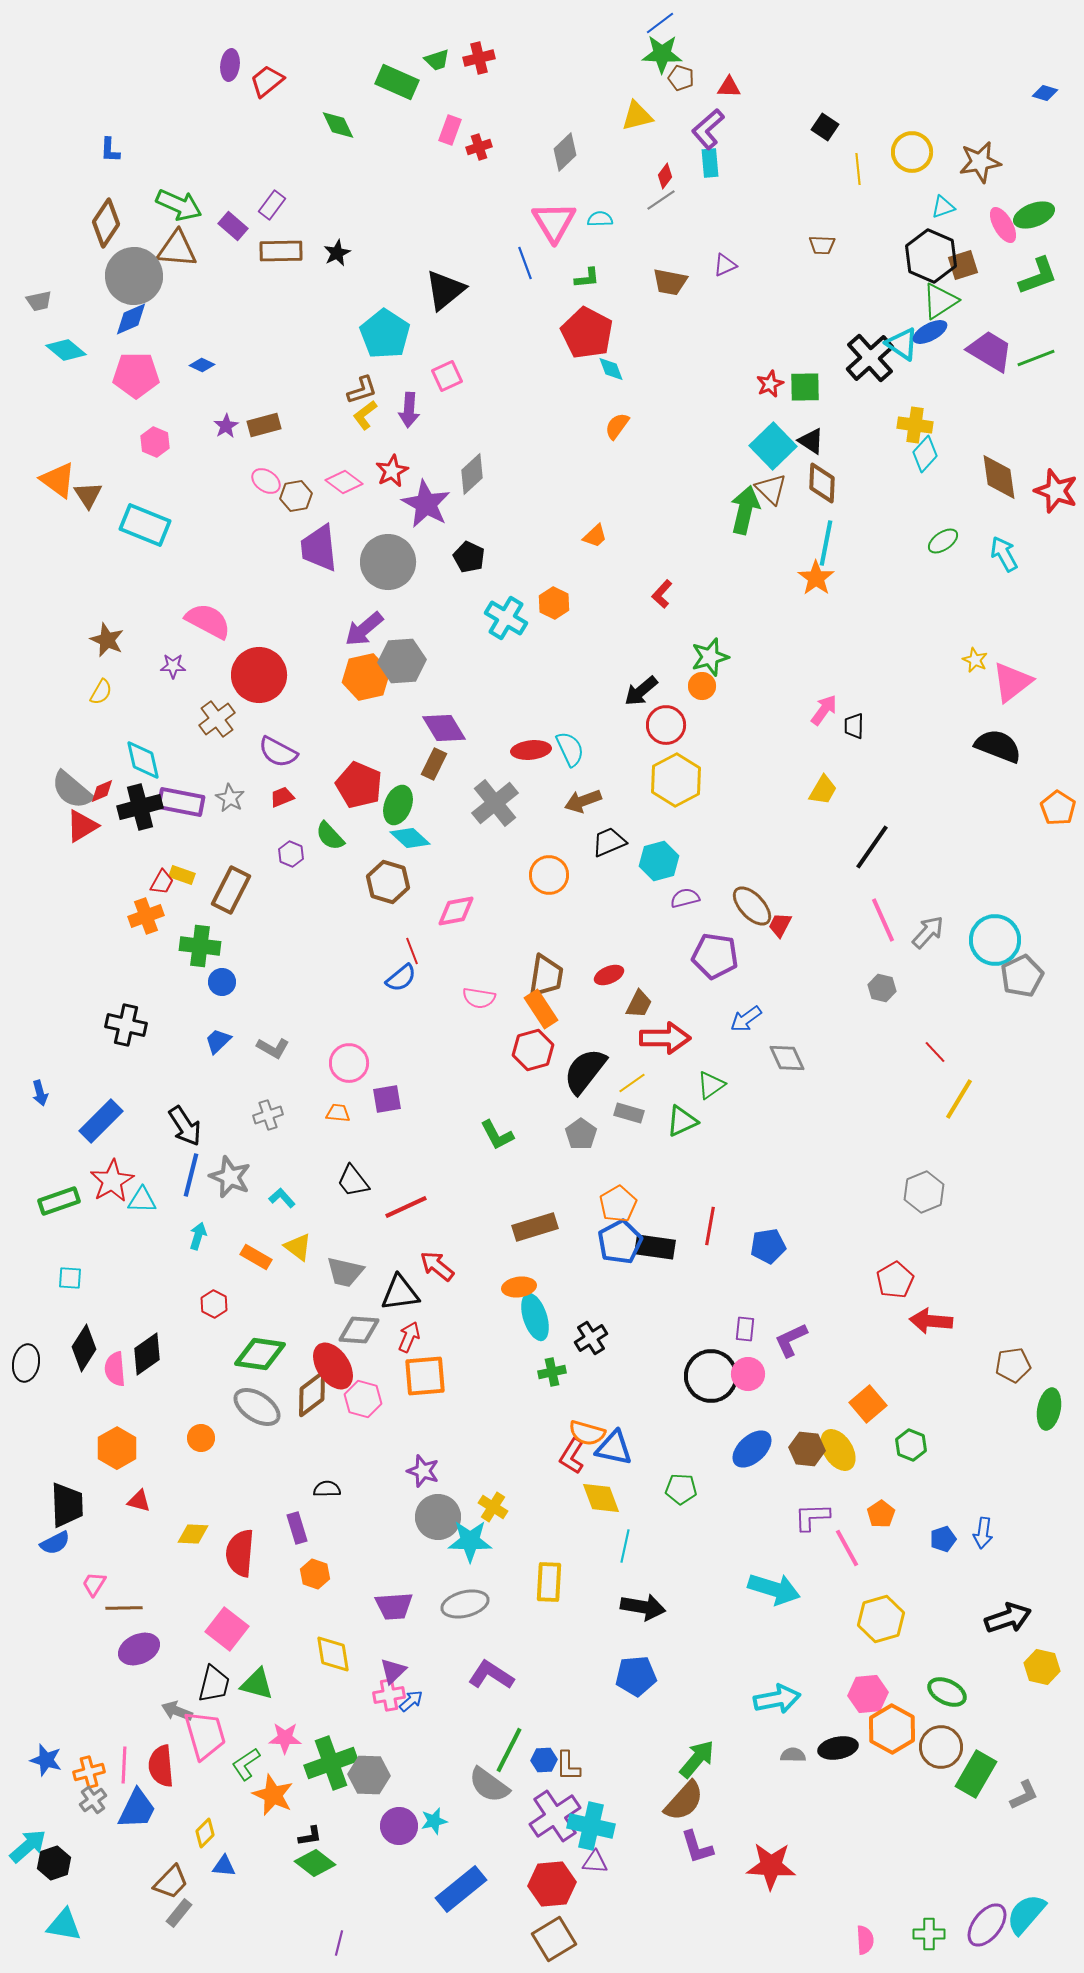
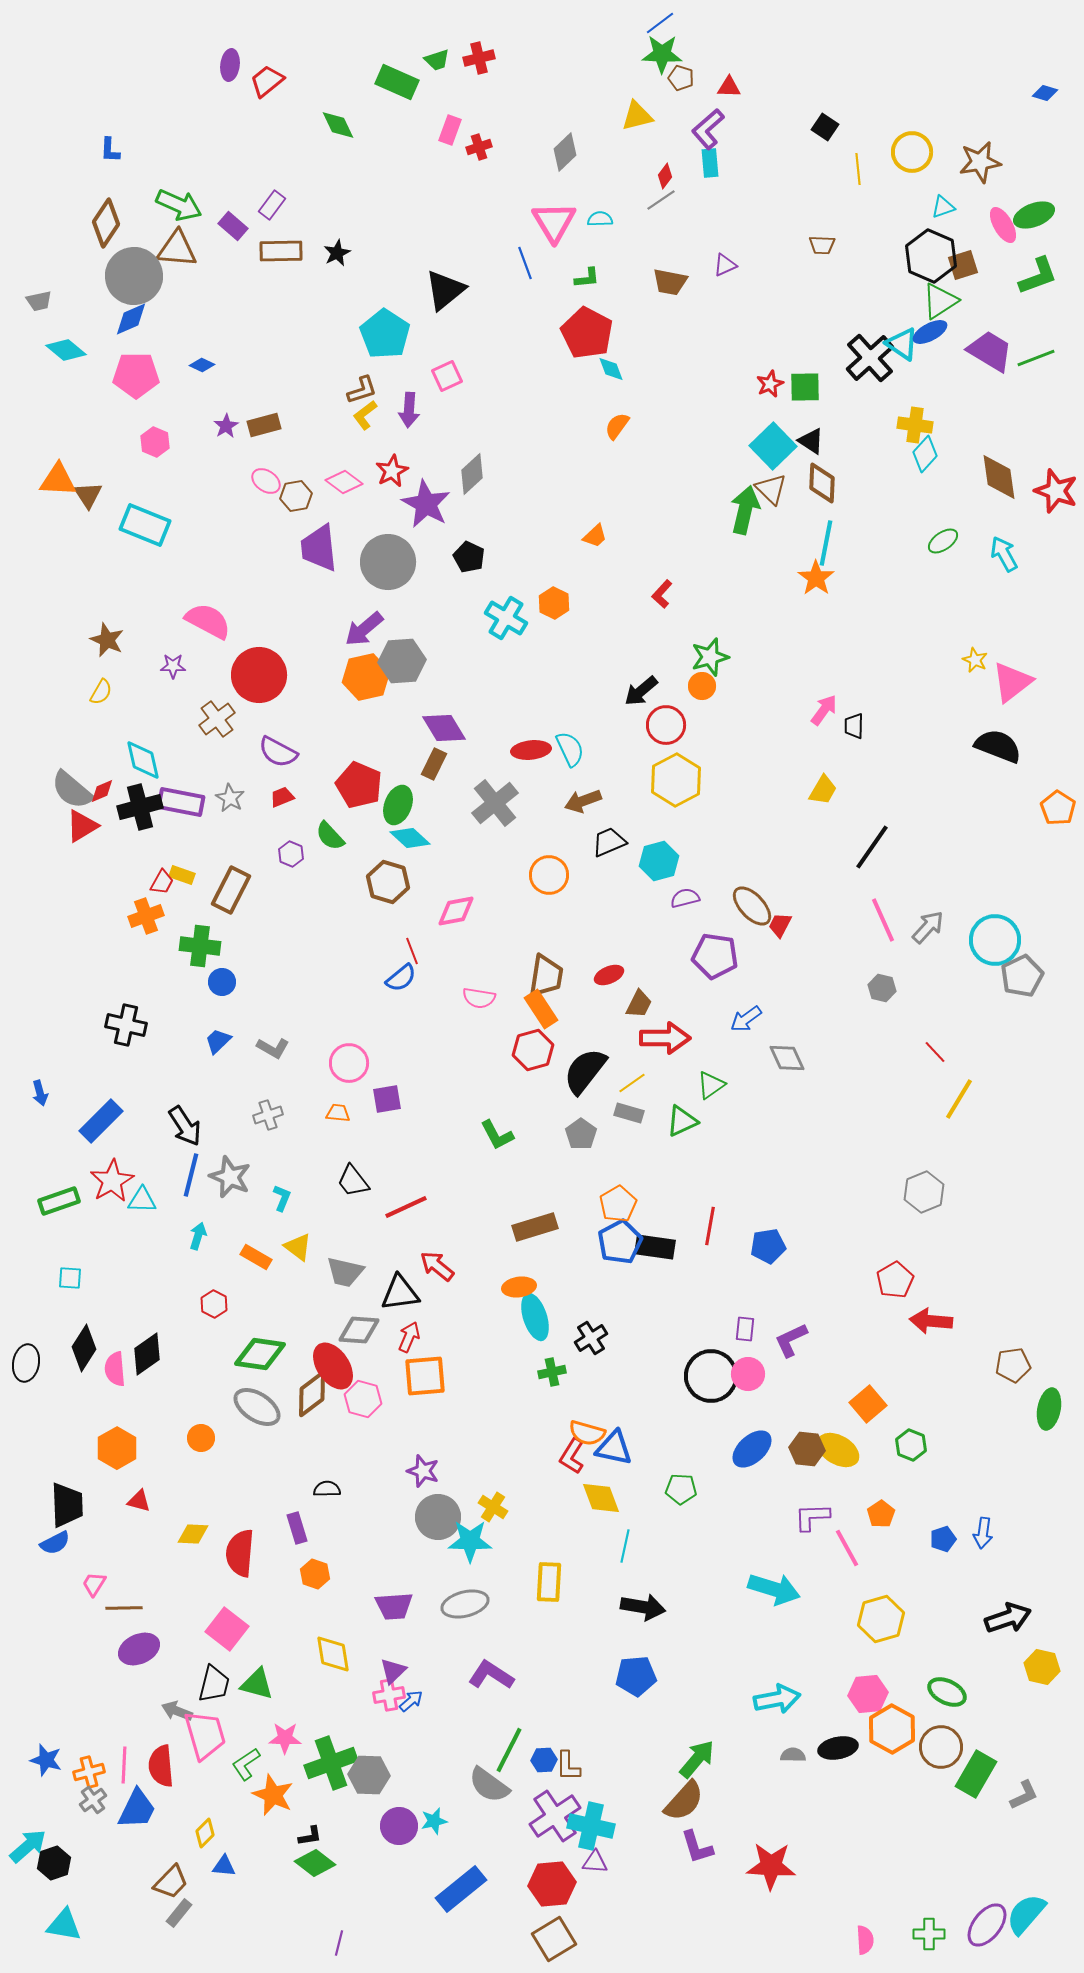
orange triangle at (58, 480): rotated 33 degrees counterclockwise
gray arrow at (928, 932): moved 5 px up
cyan L-shape at (282, 1198): rotated 64 degrees clockwise
yellow ellipse at (838, 1450): rotated 27 degrees counterclockwise
